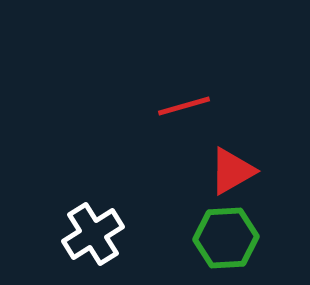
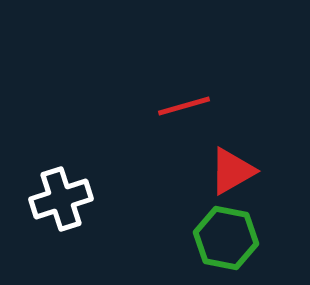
white cross: moved 32 px left, 35 px up; rotated 14 degrees clockwise
green hexagon: rotated 14 degrees clockwise
